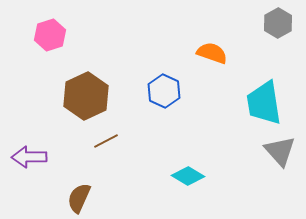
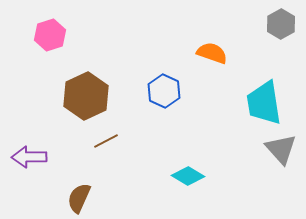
gray hexagon: moved 3 px right, 1 px down
gray triangle: moved 1 px right, 2 px up
